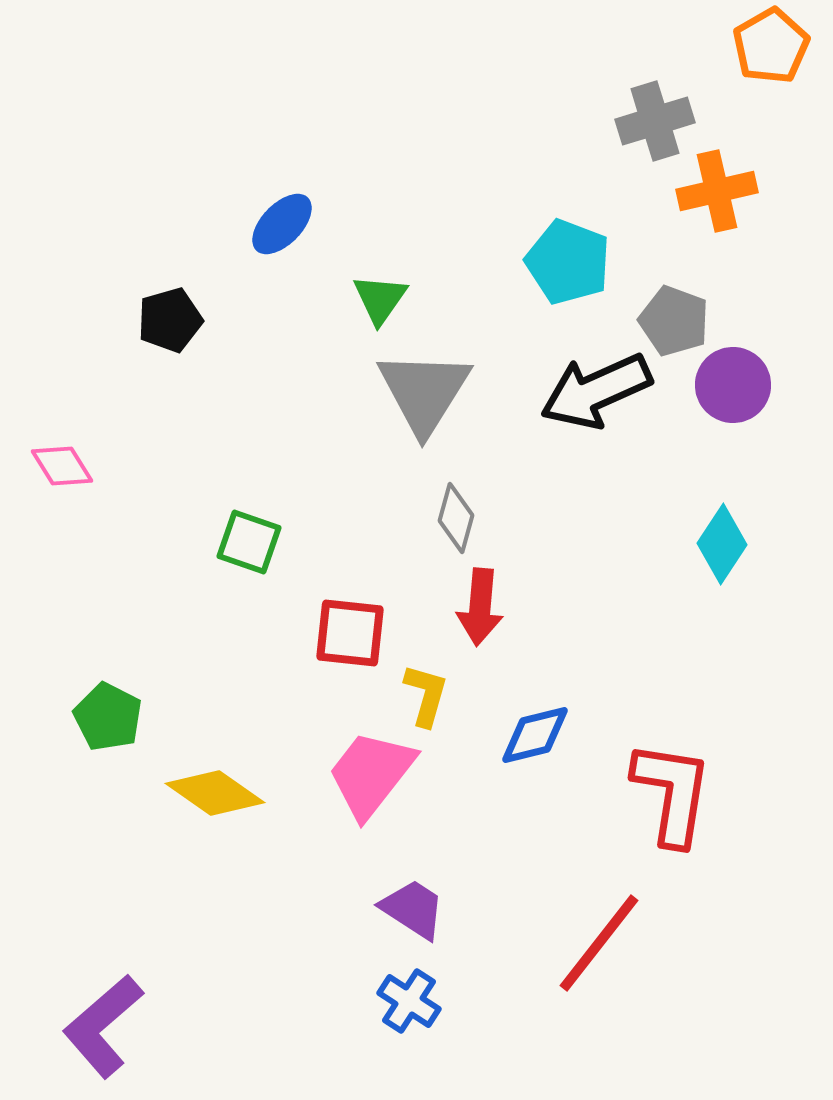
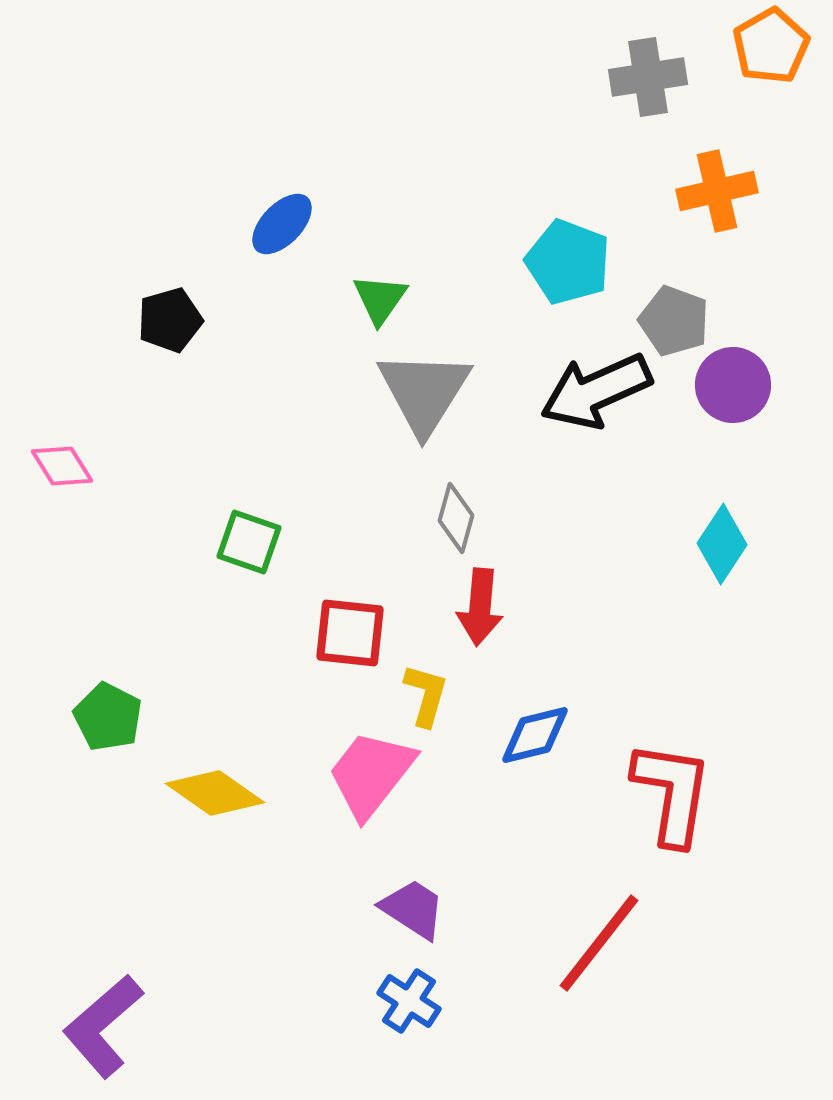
gray cross: moved 7 px left, 44 px up; rotated 8 degrees clockwise
